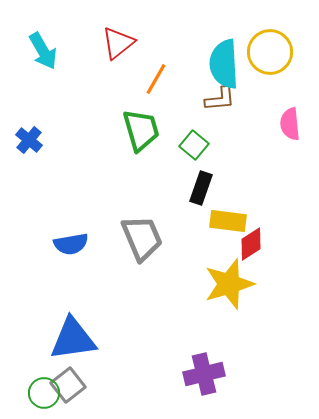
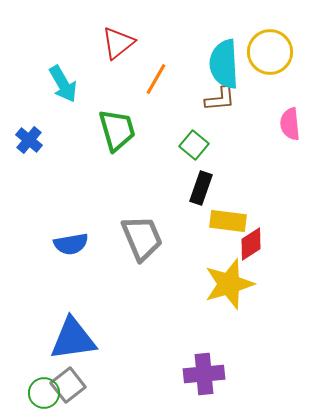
cyan arrow: moved 20 px right, 33 px down
green trapezoid: moved 24 px left
purple cross: rotated 9 degrees clockwise
